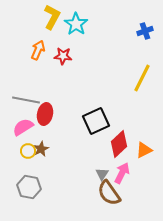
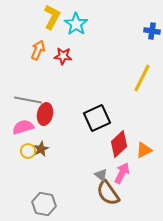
blue cross: moved 7 px right; rotated 28 degrees clockwise
gray line: moved 2 px right
black square: moved 1 px right, 3 px up
pink semicircle: rotated 15 degrees clockwise
gray triangle: moved 1 px left, 1 px down; rotated 24 degrees counterclockwise
gray hexagon: moved 15 px right, 17 px down
brown semicircle: moved 1 px left
